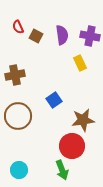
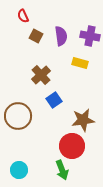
red semicircle: moved 5 px right, 11 px up
purple semicircle: moved 1 px left, 1 px down
yellow rectangle: rotated 49 degrees counterclockwise
brown cross: moved 26 px right; rotated 30 degrees counterclockwise
